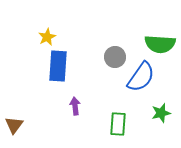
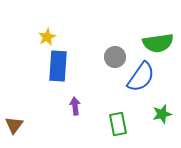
green semicircle: moved 2 px left, 1 px up; rotated 12 degrees counterclockwise
green star: moved 1 px right, 1 px down
green rectangle: rotated 15 degrees counterclockwise
